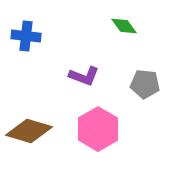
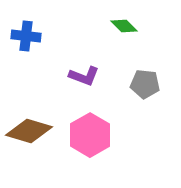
green diamond: rotated 8 degrees counterclockwise
pink hexagon: moved 8 px left, 6 px down
